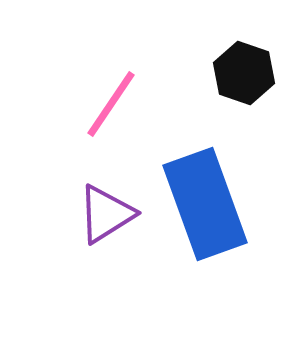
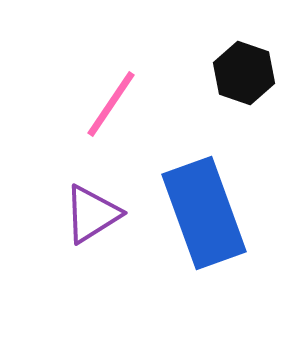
blue rectangle: moved 1 px left, 9 px down
purple triangle: moved 14 px left
